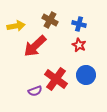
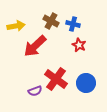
brown cross: moved 1 px right, 1 px down
blue cross: moved 6 px left
blue circle: moved 8 px down
